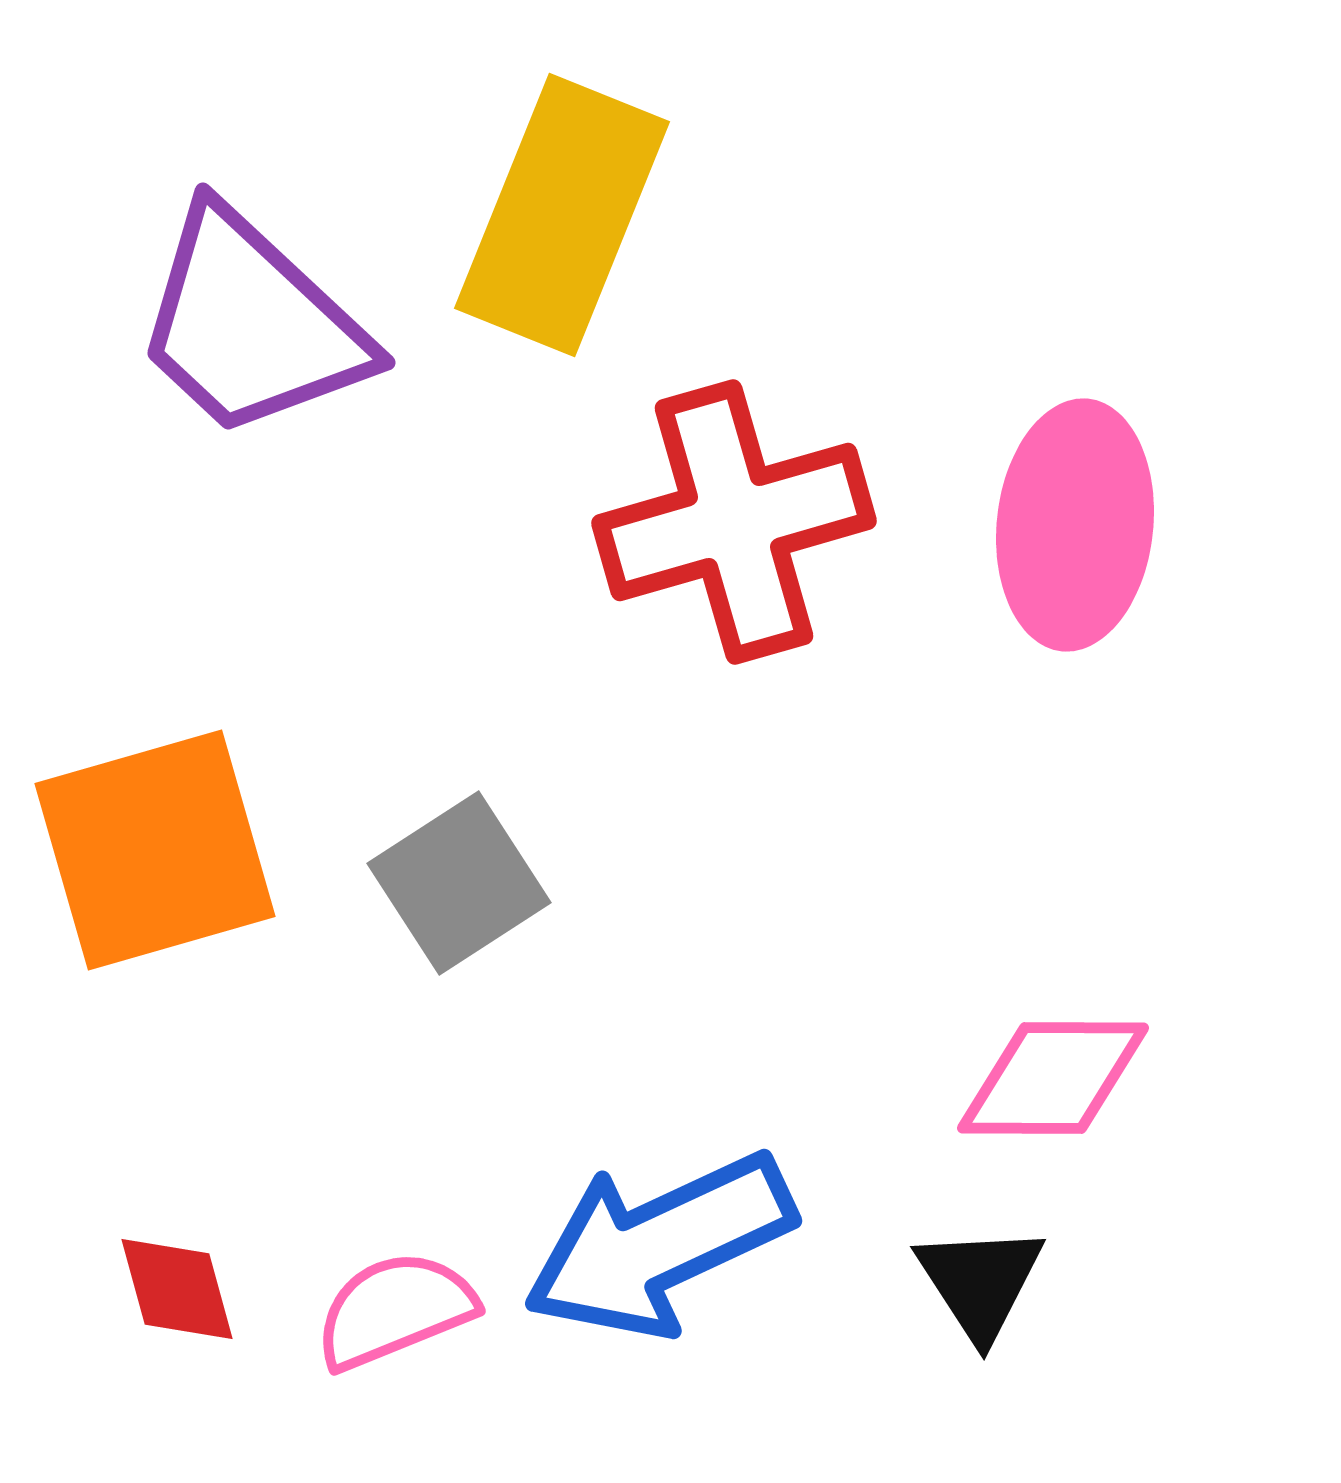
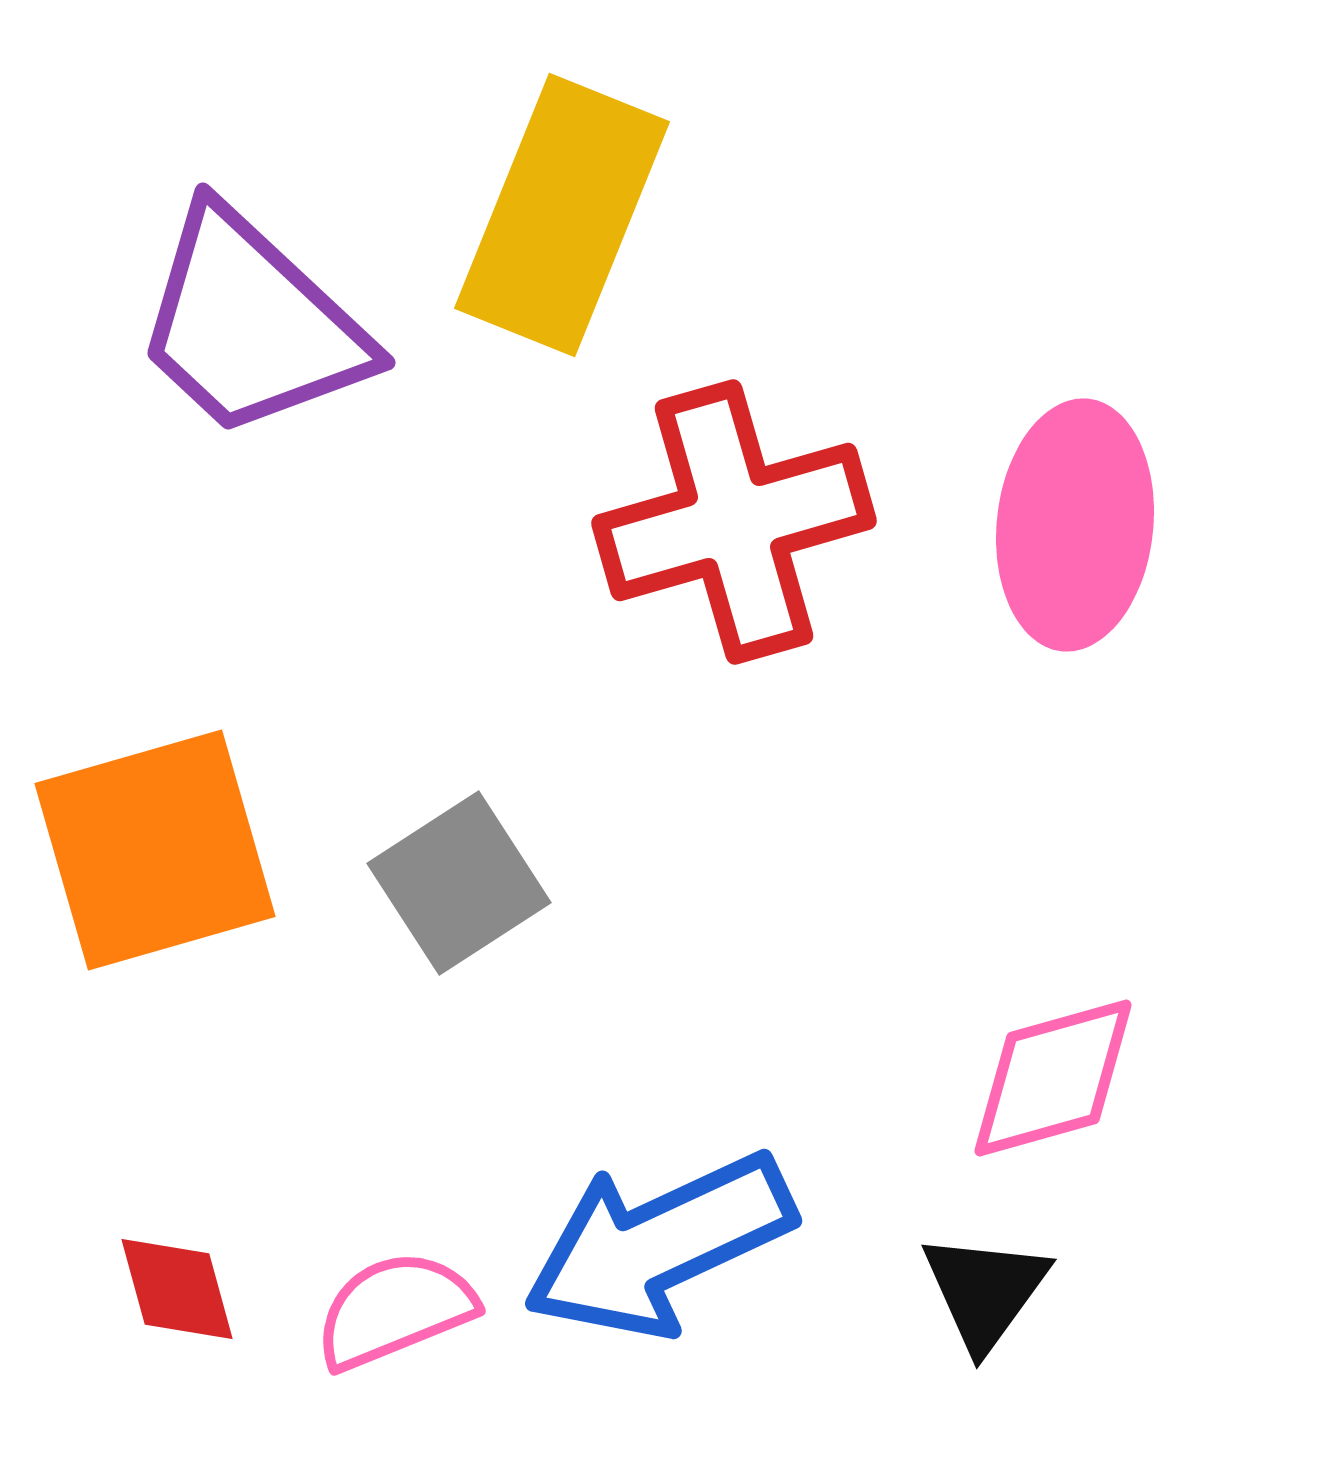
pink diamond: rotated 16 degrees counterclockwise
black triangle: moved 5 px right, 9 px down; rotated 9 degrees clockwise
